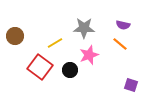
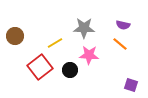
pink star: rotated 24 degrees clockwise
red square: rotated 15 degrees clockwise
